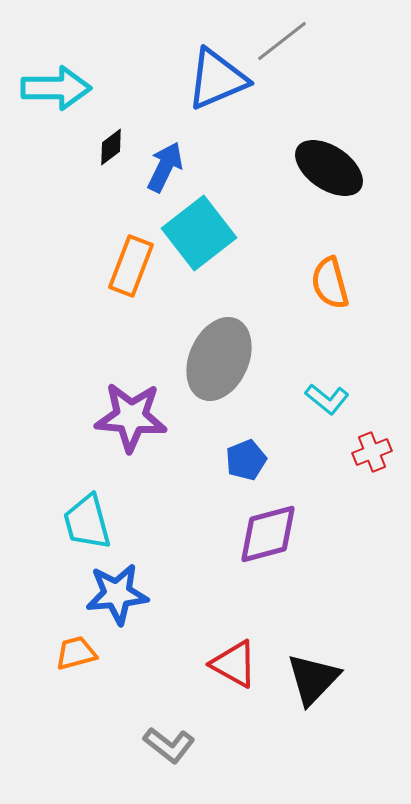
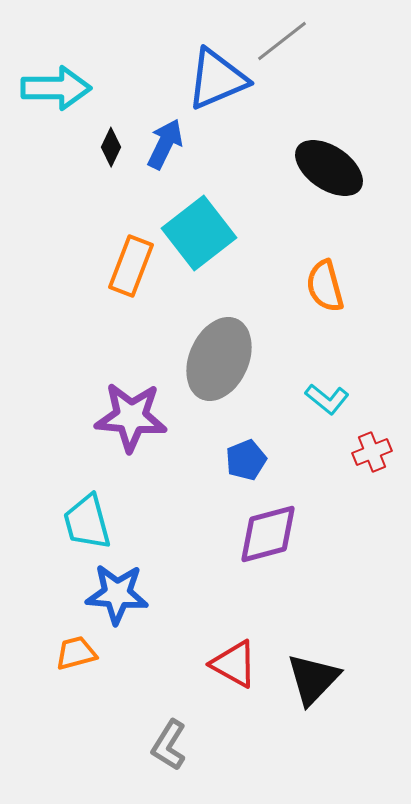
black diamond: rotated 27 degrees counterclockwise
blue arrow: moved 23 px up
orange semicircle: moved 5 px left, 3 px down
blue star: rotated 10 degrees clockwise
gray L-shape: rotated 84 degrees clockwise
